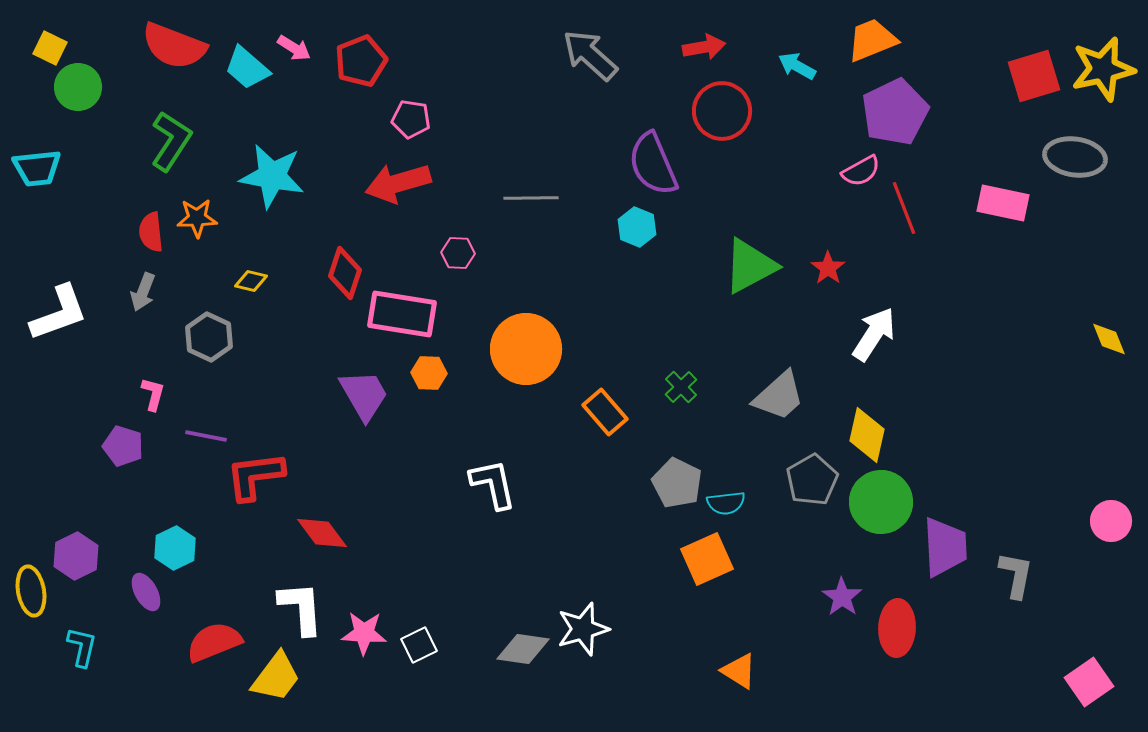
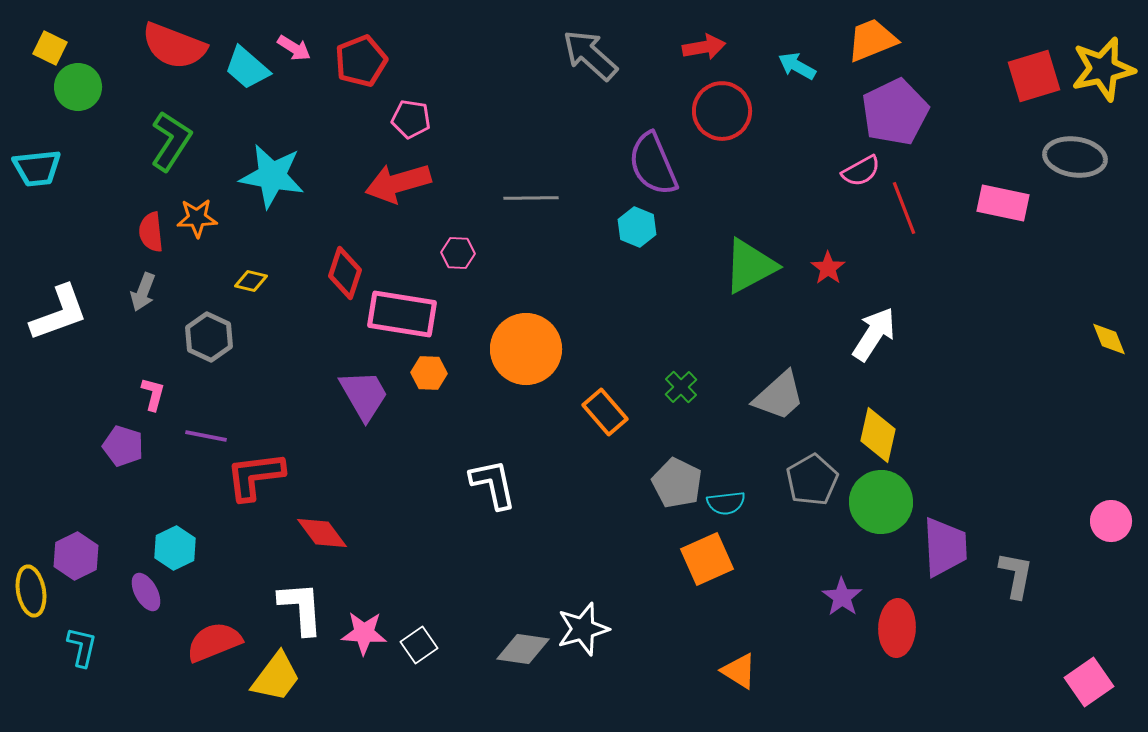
yellow diamond at (867, 435): moved 11 px right
white square at (419, 645): rotated 9 degrees counterclockwise
